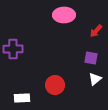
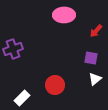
purple cross: rotated 18 degrees counterclockwise
white rectangle: rotated 42 degrees counterclockwise
